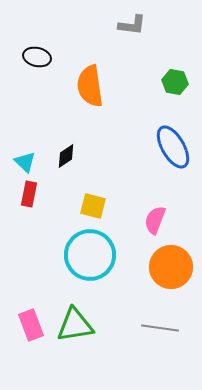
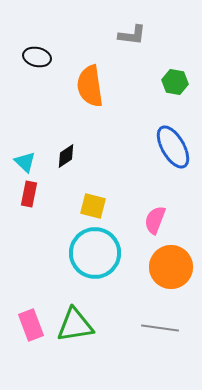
gray L-shape: moved 10 px down
cyan circle: moved 5 px right, 2 px up
